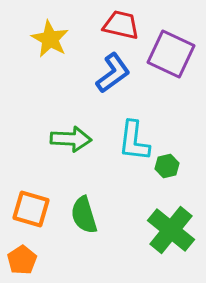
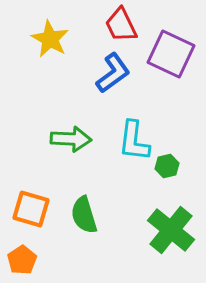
red trapezoid: rotated 129 degrees counterclockwise
